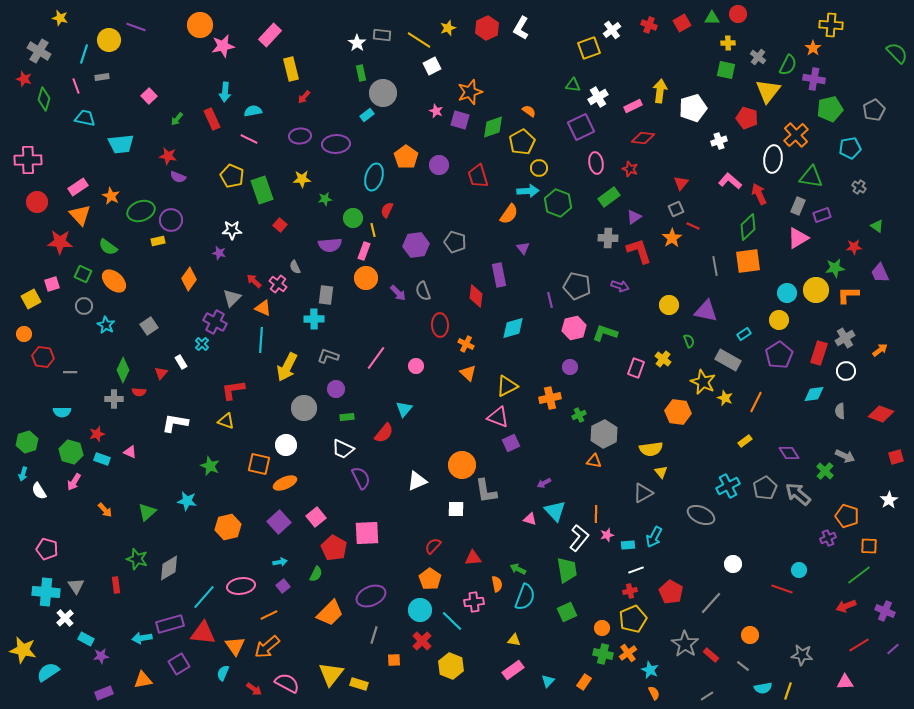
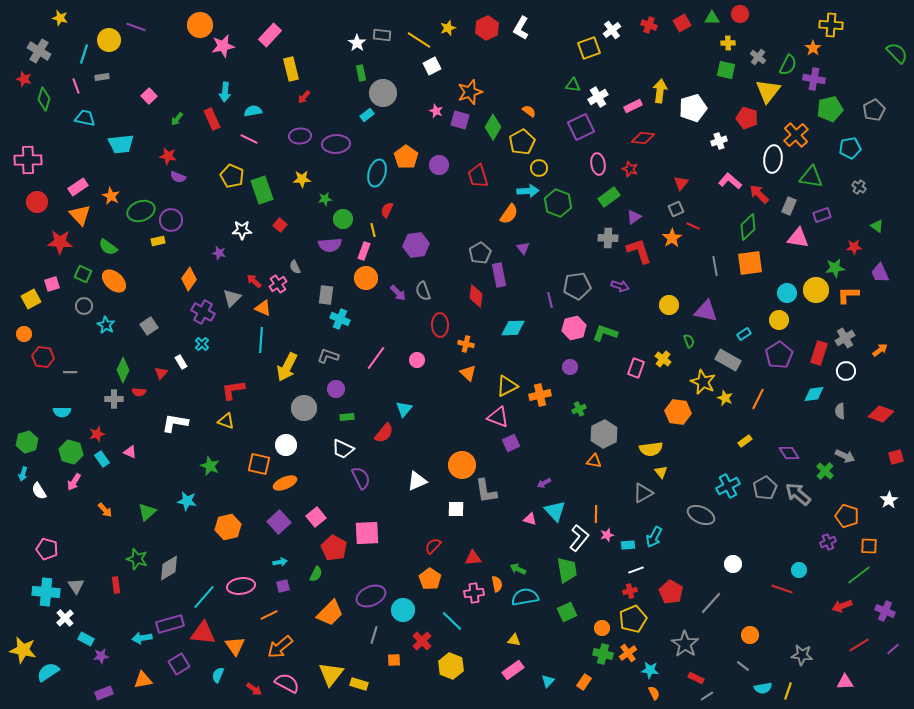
red circle at (738, 14): moved 2 px right
green diamond at (493, 127): rotated 40 degrees counterclockwise
pink ellipse at (596, 163): moved 2 px right, 1 px down
cyan ellipse at (374, 177): moved 3 px right, 4 px up
red arrow at (759, 194): rotated 20 degrees counterclockwise
gray rectangle at (798, 206): moved 9 px left
green circle at (353, 218): moved 10 px left, 1 px down
white star at (232, 230): moved 10 px right
pink triangle at (798, 238): rotated 40 degrees clockwise
gray pentagon at (455, 242): moved 25 px right, 11 px down; rotated 25 degrees clockwise
orange square at (748, 261): moved 2 px right, 2 px down
pink cross at (278, 284): rotated 18 degrees clockwise
gray pentagon at (577, 286): rotated 20 degrees counterclockwise
cyan cross at (314, 319): moved 26 px right; rotated 24 degrees clockwise
purple cross at (215, 322): moved 12 px left, 10 px up
cyan diamond at (513, 328): rotated 15 degrees clockwise
orange cross at (466, 344): rotated 14 degrees counterclockwise
pink circle at (416, 366): moved 1 px right, 6 px up
orange cross at (550, 398): moved 10 px left, 3 px up
orange line at (756, 402): moved 2 px right, 3 px up
green cross at (579, 415): moved 6 px up
cyan rectangle at (102, 459): rotated 35 degrees clockwise
purple cross at (828, 538): moved 4 px down
purple square at (283, 586): rotated 24 degrees clockwise
cyan semicircle at (525, 597): rotated 120 degrees counterclockwise
pink cross at (474, 602): moved 9 px up
red arrow at (846, 606): moved 4 px left
cyan circle at (420, 610): moved 17 px left
orange arrow at (267, 647): moved 13 px right
red rectangle at (711, 655): moved 15 px left, 23 px down; rotated 14 degrees counterclockwise
cyan star at (650, 670): rotated 18 degrees counterclockwise
cyan semicircle at (223, 673): moved 5 px left, 2 px down
